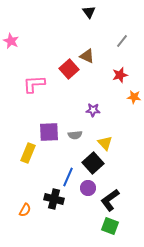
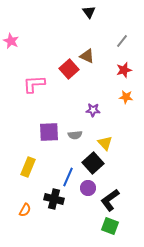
red star: moved 4 px right, 5 px up
orange star: moved 8 px left
yellow rectangle: moved 14 px down
